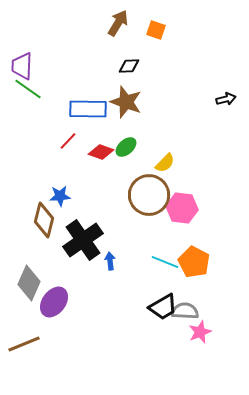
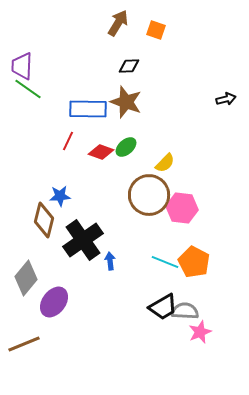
red line: rotated 18 degrees counterclockwise
gray diamond: moved 3 px left, 5 px up; rotated 16 degrees clockwise
